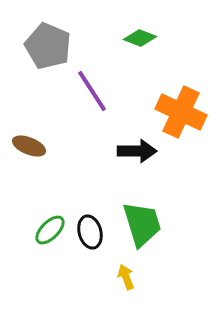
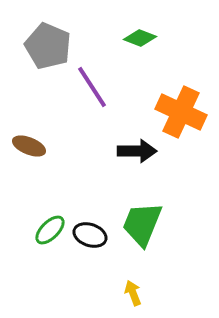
purple line: moved 4 px up
green trapezoid: rotated 141 degrees counterclockwise
black ellipse: moved 3 px down; rotated 56 degrees counterclockwise
yellow arrow: moved 7 px right, 16 px down
